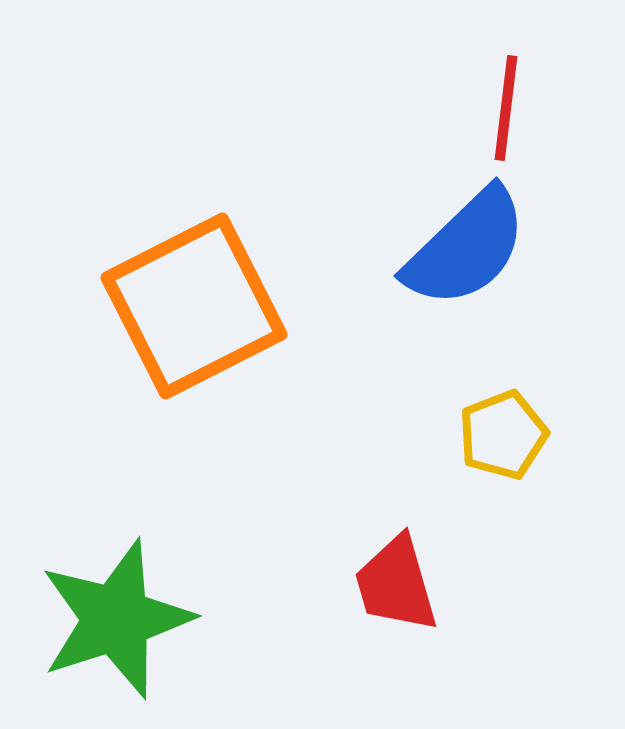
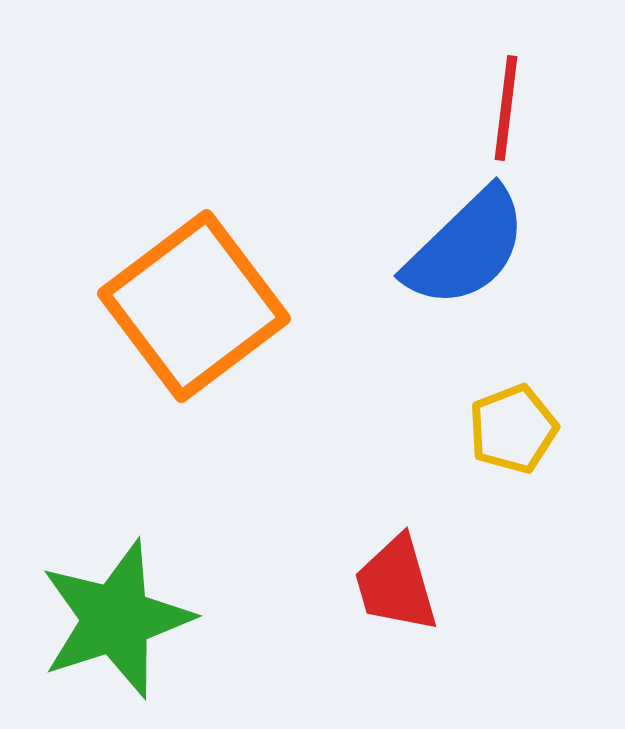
orange square: rotated 10 degrees counterclockwise
yellow pentagon: moved 10 px right, 6 px up
